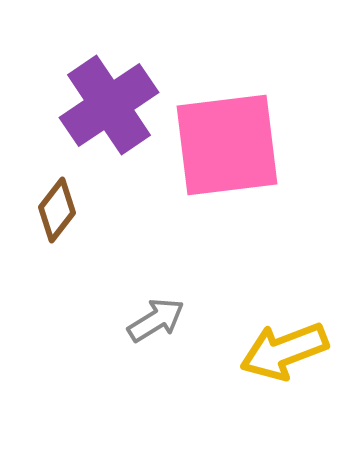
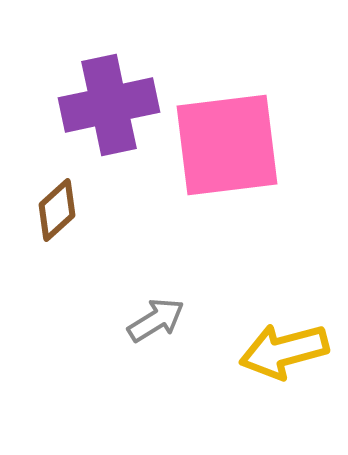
purple cross: rotated 22 degrees clockwise
brown diamond: rotated 10 degrees clockwise
yellow arrow: rotated 6 degrees clockwise
